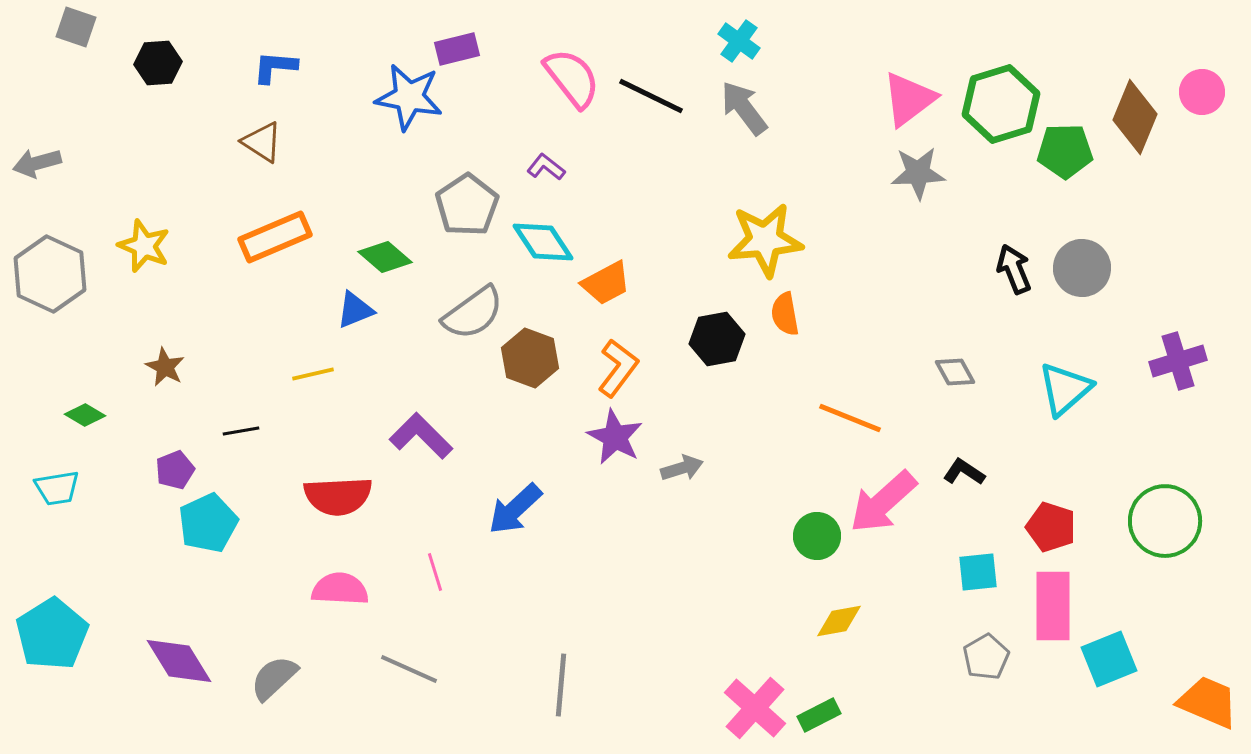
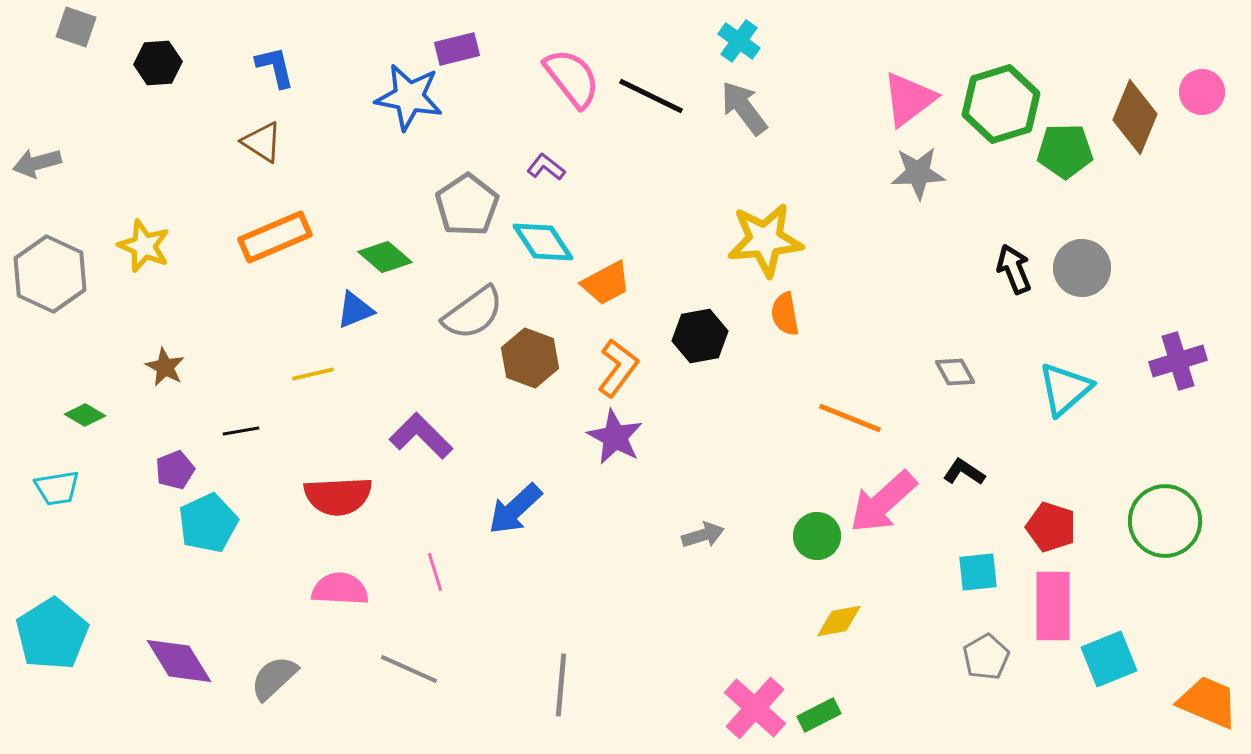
blue L-shape at (275, 67): rotated 72 degrees clockwise
black hexagon at (717, 339): moved 17 px left, 3 px up
gray arrow at (682, 468): moved 21 px right, 67 px down
